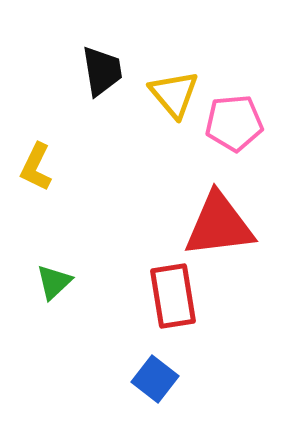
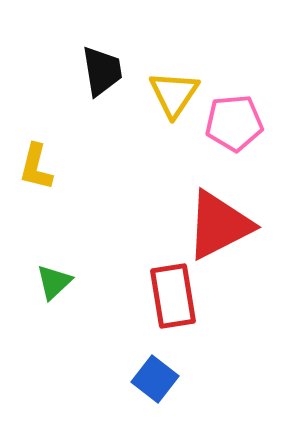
yellow triangle: rotated 14 degrees clockwise
yellow L-shape: rotated 12 degrees counterclockwise
red triangle: rotated 20 degrees counterclockwise
